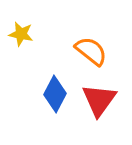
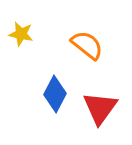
orange semicircle: moved 4 px left, 6 px up
red triangle: moved 1 px right, 8 px down
